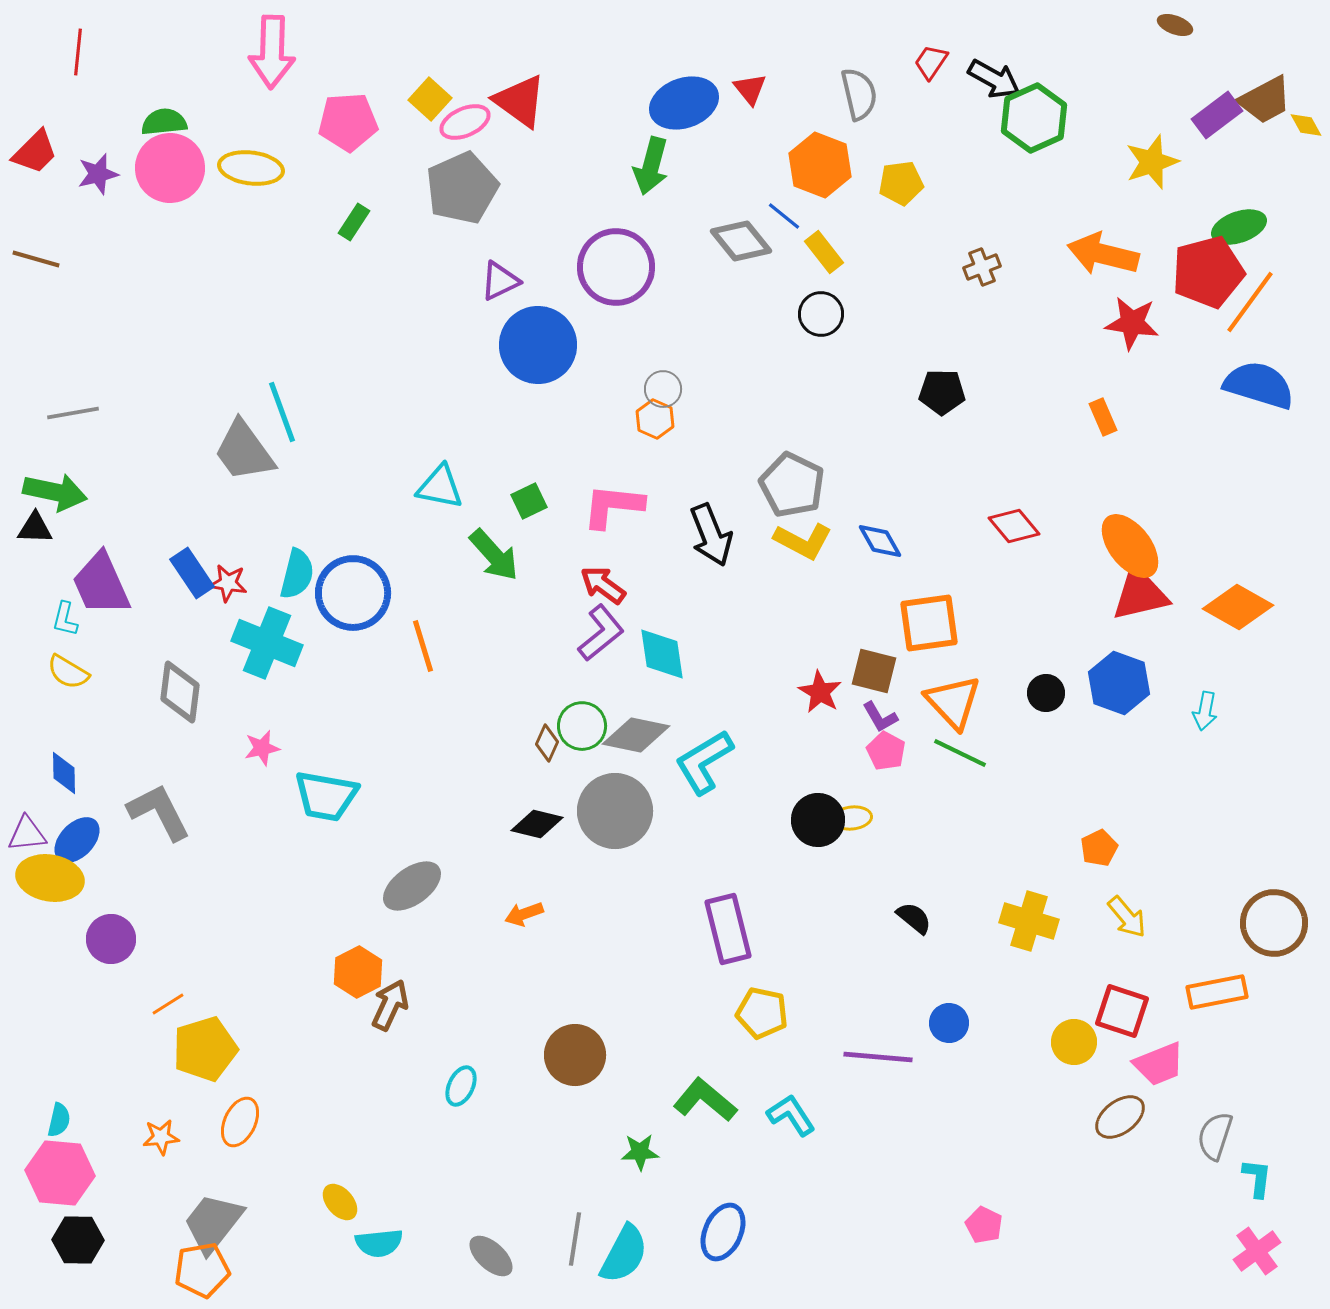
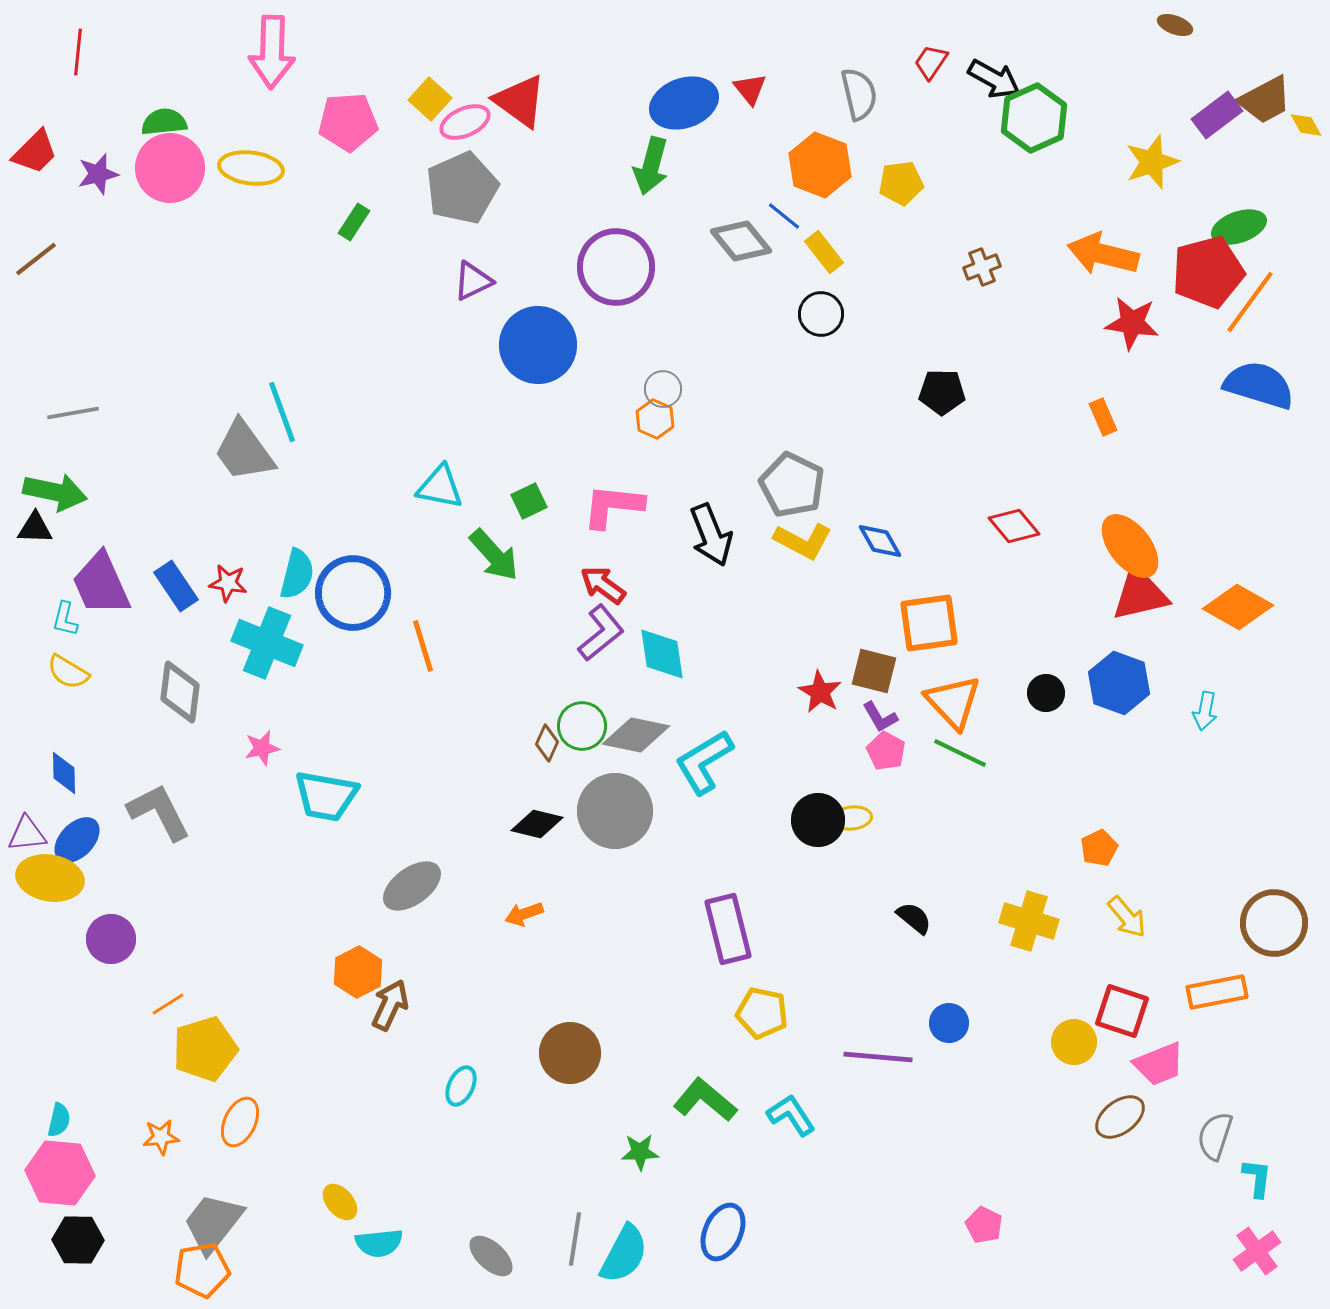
brown line at (36, 259): rotated 54 degrees counterclockwise
purple triangle at (500, 281): moved 27 px left
blue rectangle at (192, 573): moved 16 px left, 13 px down
brown circle at (575, 1055): moved 5 px left, 2 px up
